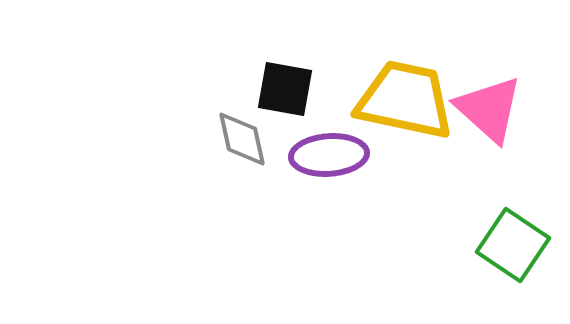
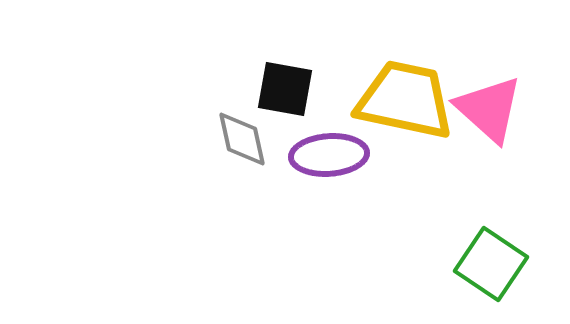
green square: moved 22 px left, 19 px down
